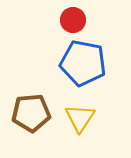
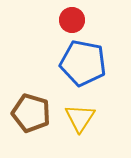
red circle: moved 1 px left
brown pentagon: rotated 21 degrees clockwise
